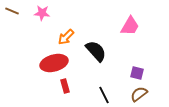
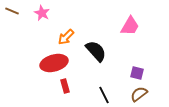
pink star: rotated 21 degrees clockwise
